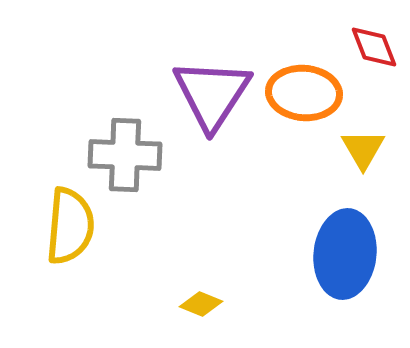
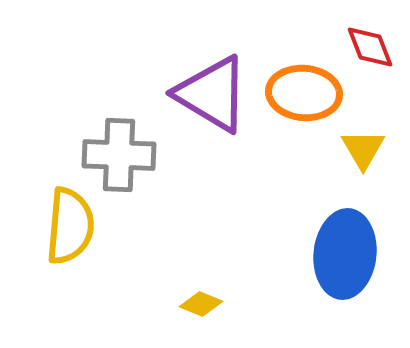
red diamond: moved 4 px left
purple triangle: rotated 32 degrees counterclockwise
gray cross: moved 6 px left
